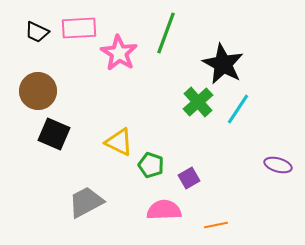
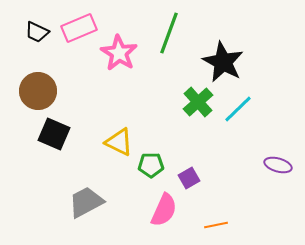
pink rectangle: rotated 20 degrees counterclockwise
green line: moved 3 px right
black star: moved 2 px up
cyan line: rotated 12 degrees clockwise
green pentagon: rotated 20 degrees counterclockwise
pink semicircle: rotated 116 degrees clockwise
